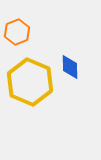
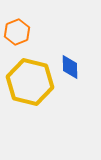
yellow hexagon: rotated 9 degrees counterclockwise
